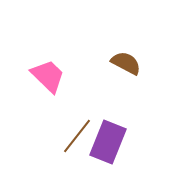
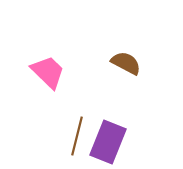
pink trapezoid: moved 4 px up
brown line: rotated 24 degrees counterclockwise
